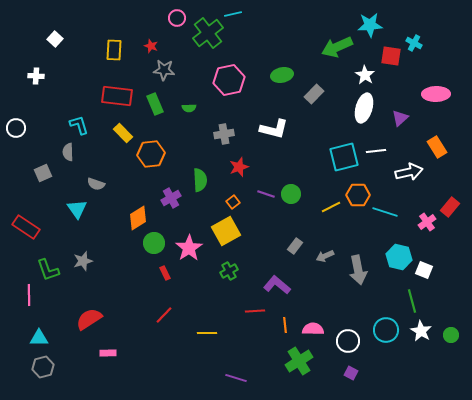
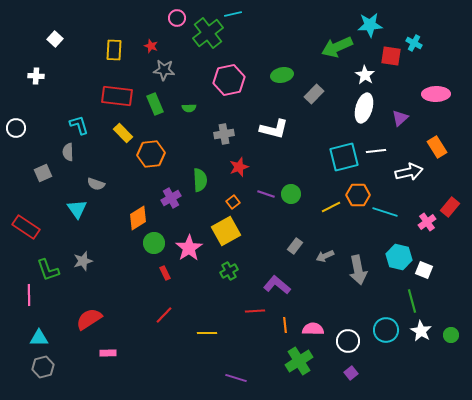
purple square at (351, 373): rotated 24 degrees clockwise
